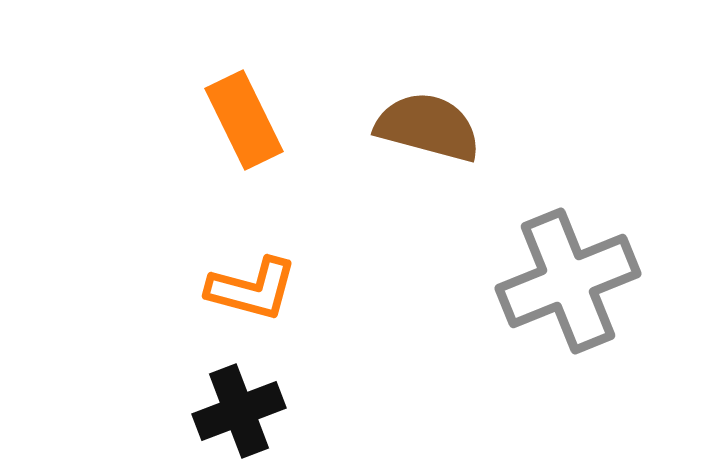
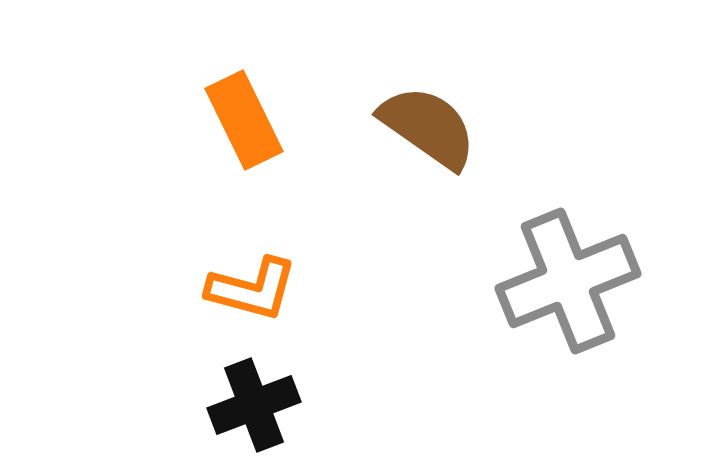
brown semicircle: rotated 20 degrees clockwise
black cross: moved 15 px right, 6 px up
